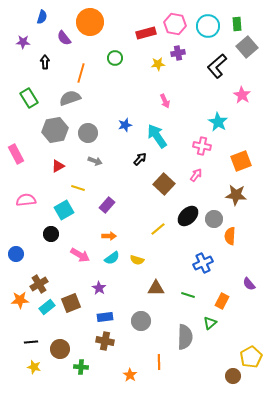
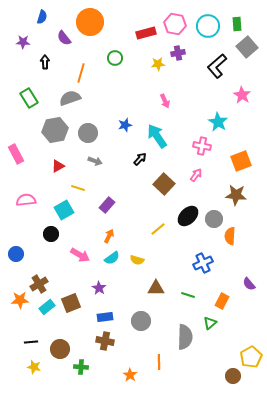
orange arrow at (109, 236): rotated 64 degrees counterclockwise
